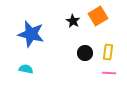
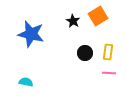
cyan semicircle: moved 13 px down
